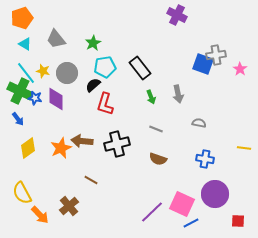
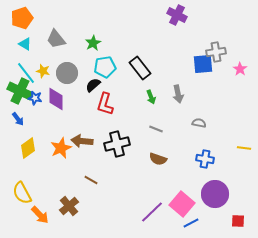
gray cross: moved 3 px up
blue square: rotated 25 degrees counterclockwise
pink square: rotated 15 degrees clockwise
